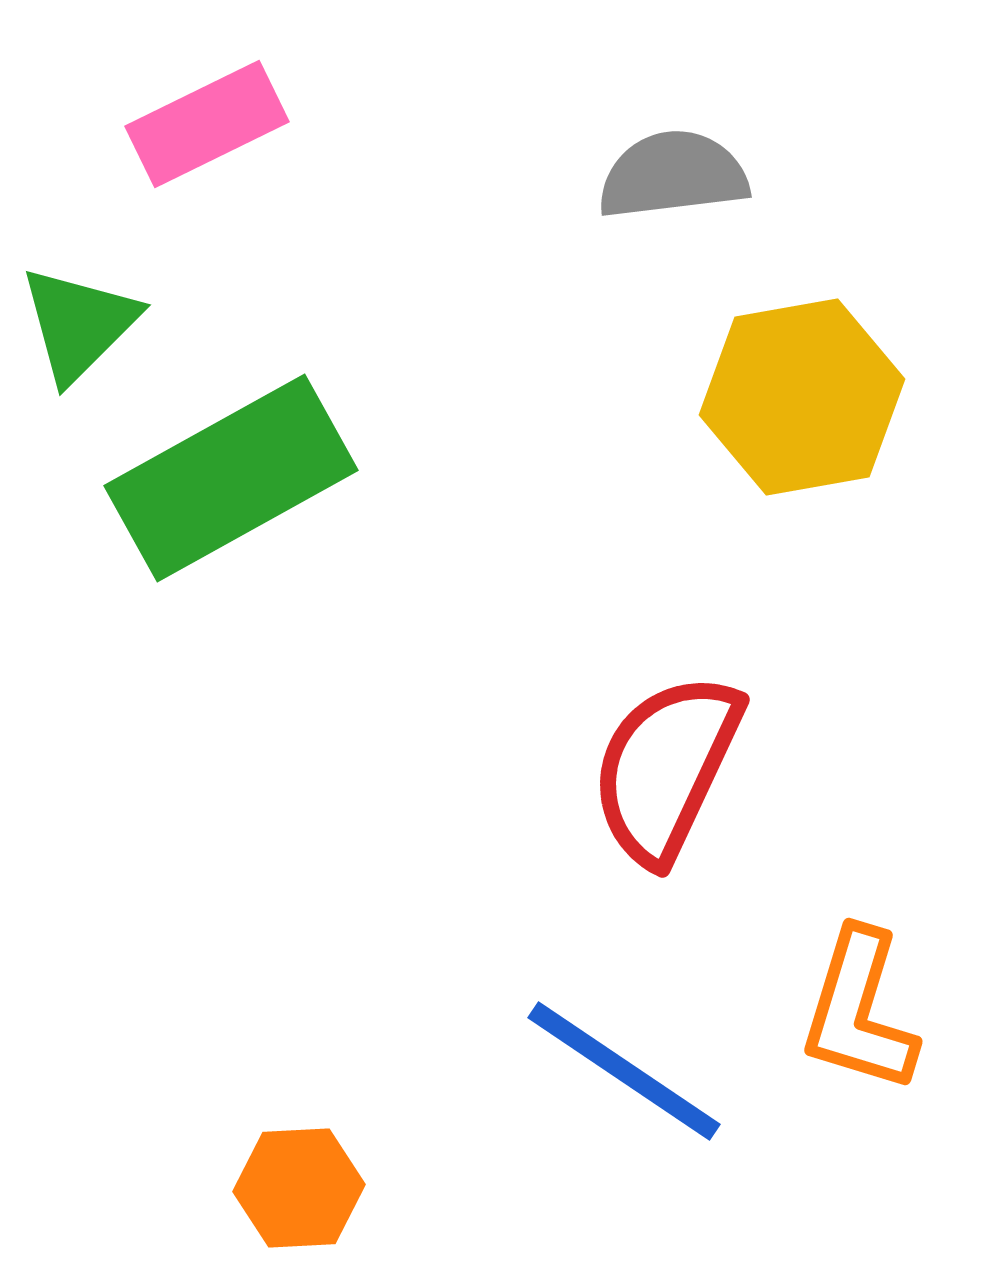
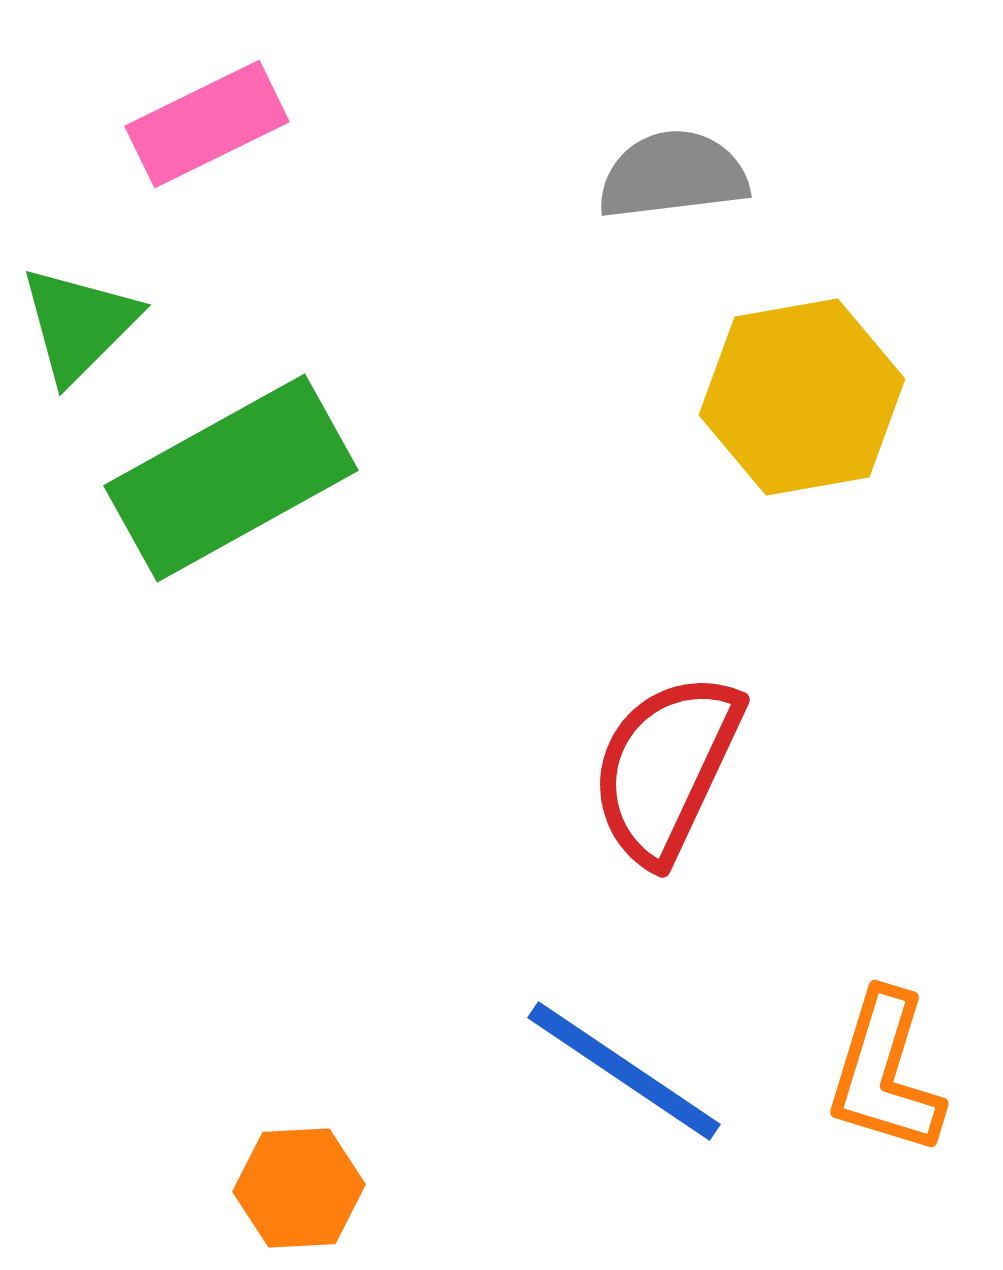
orange L-shape: moved 26 px right, 62 px down
